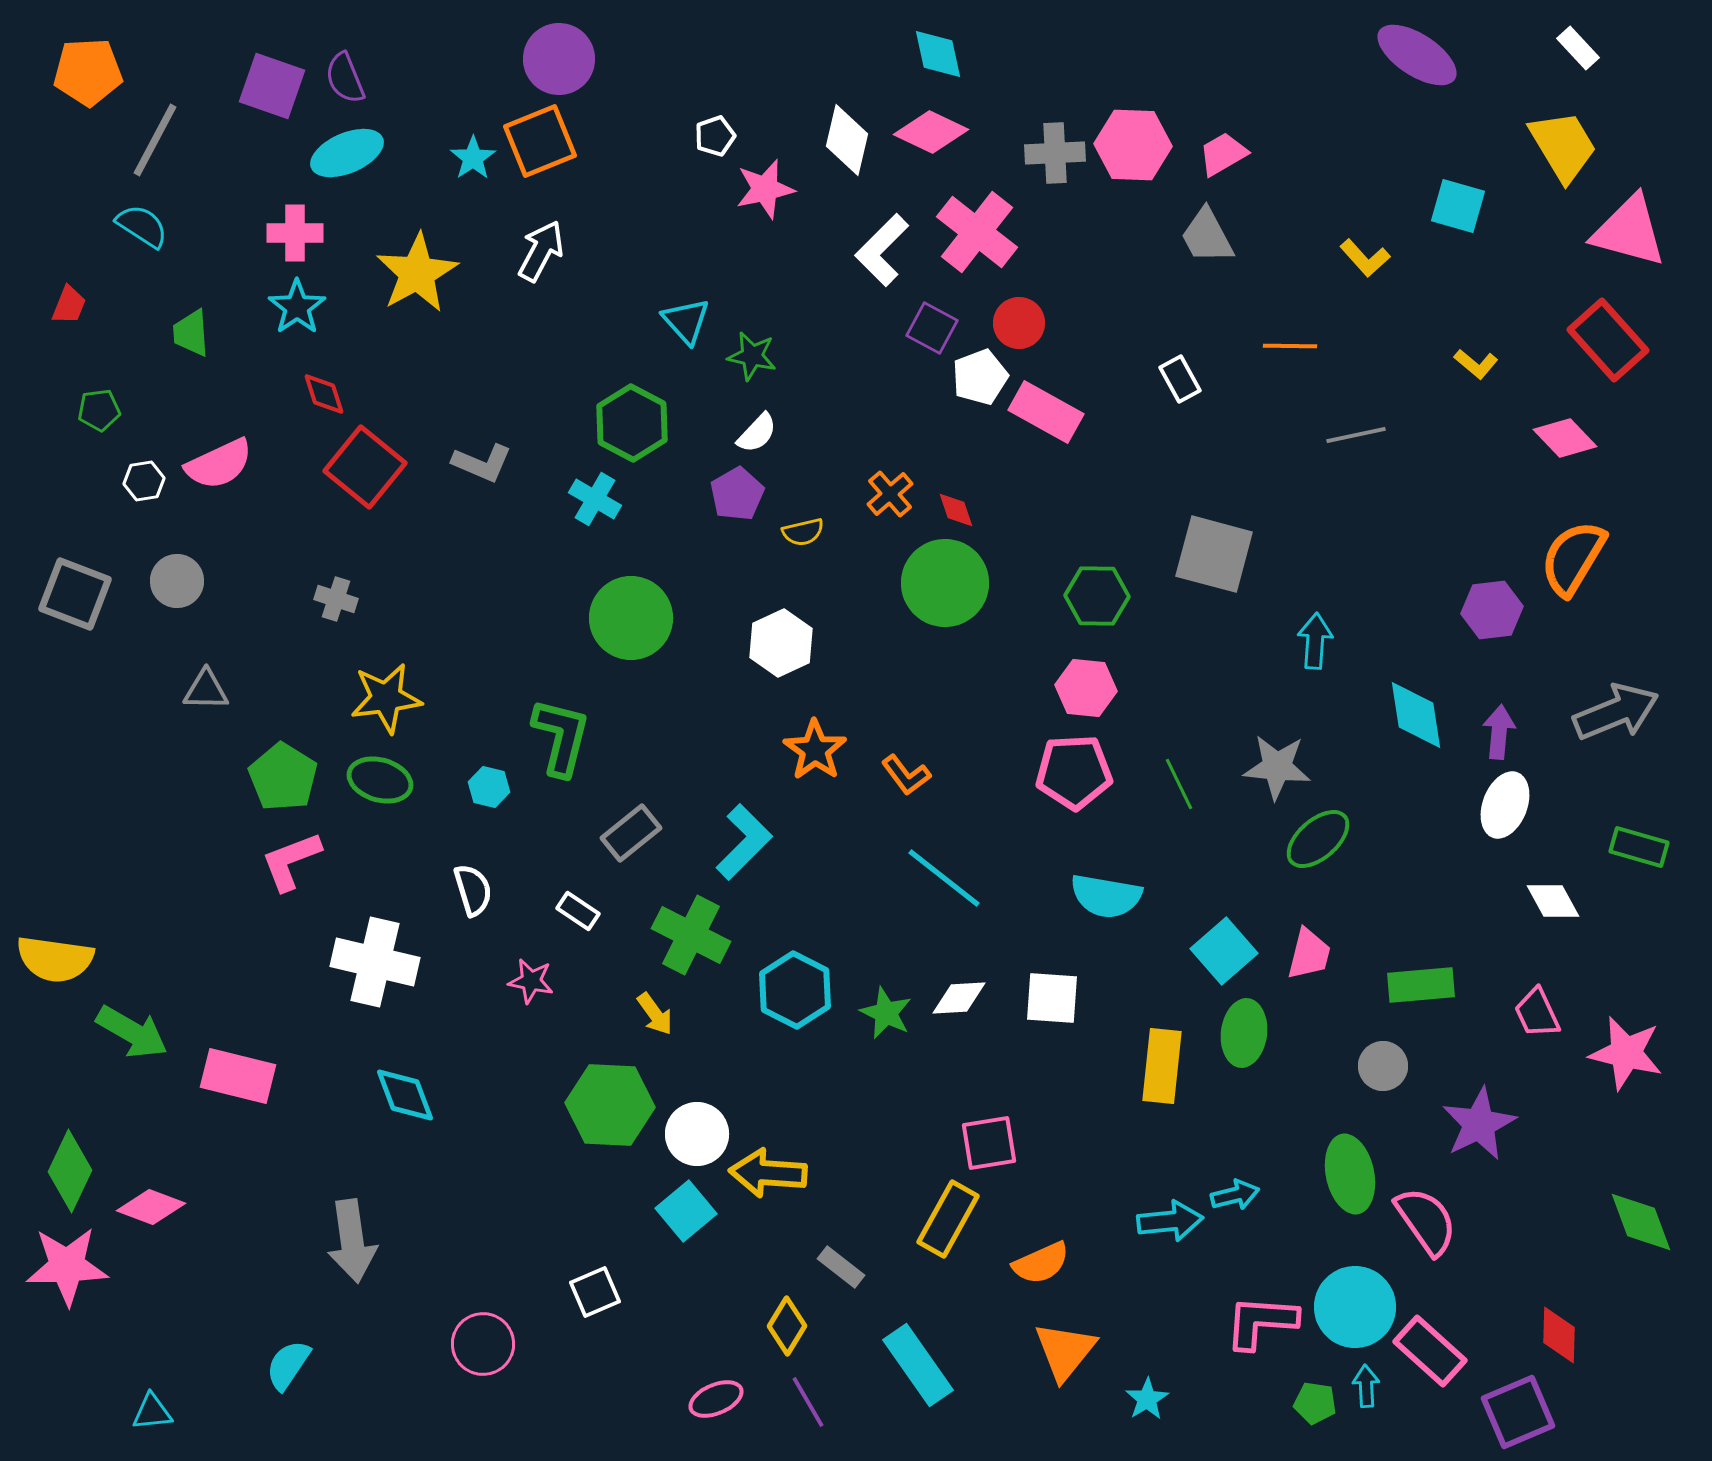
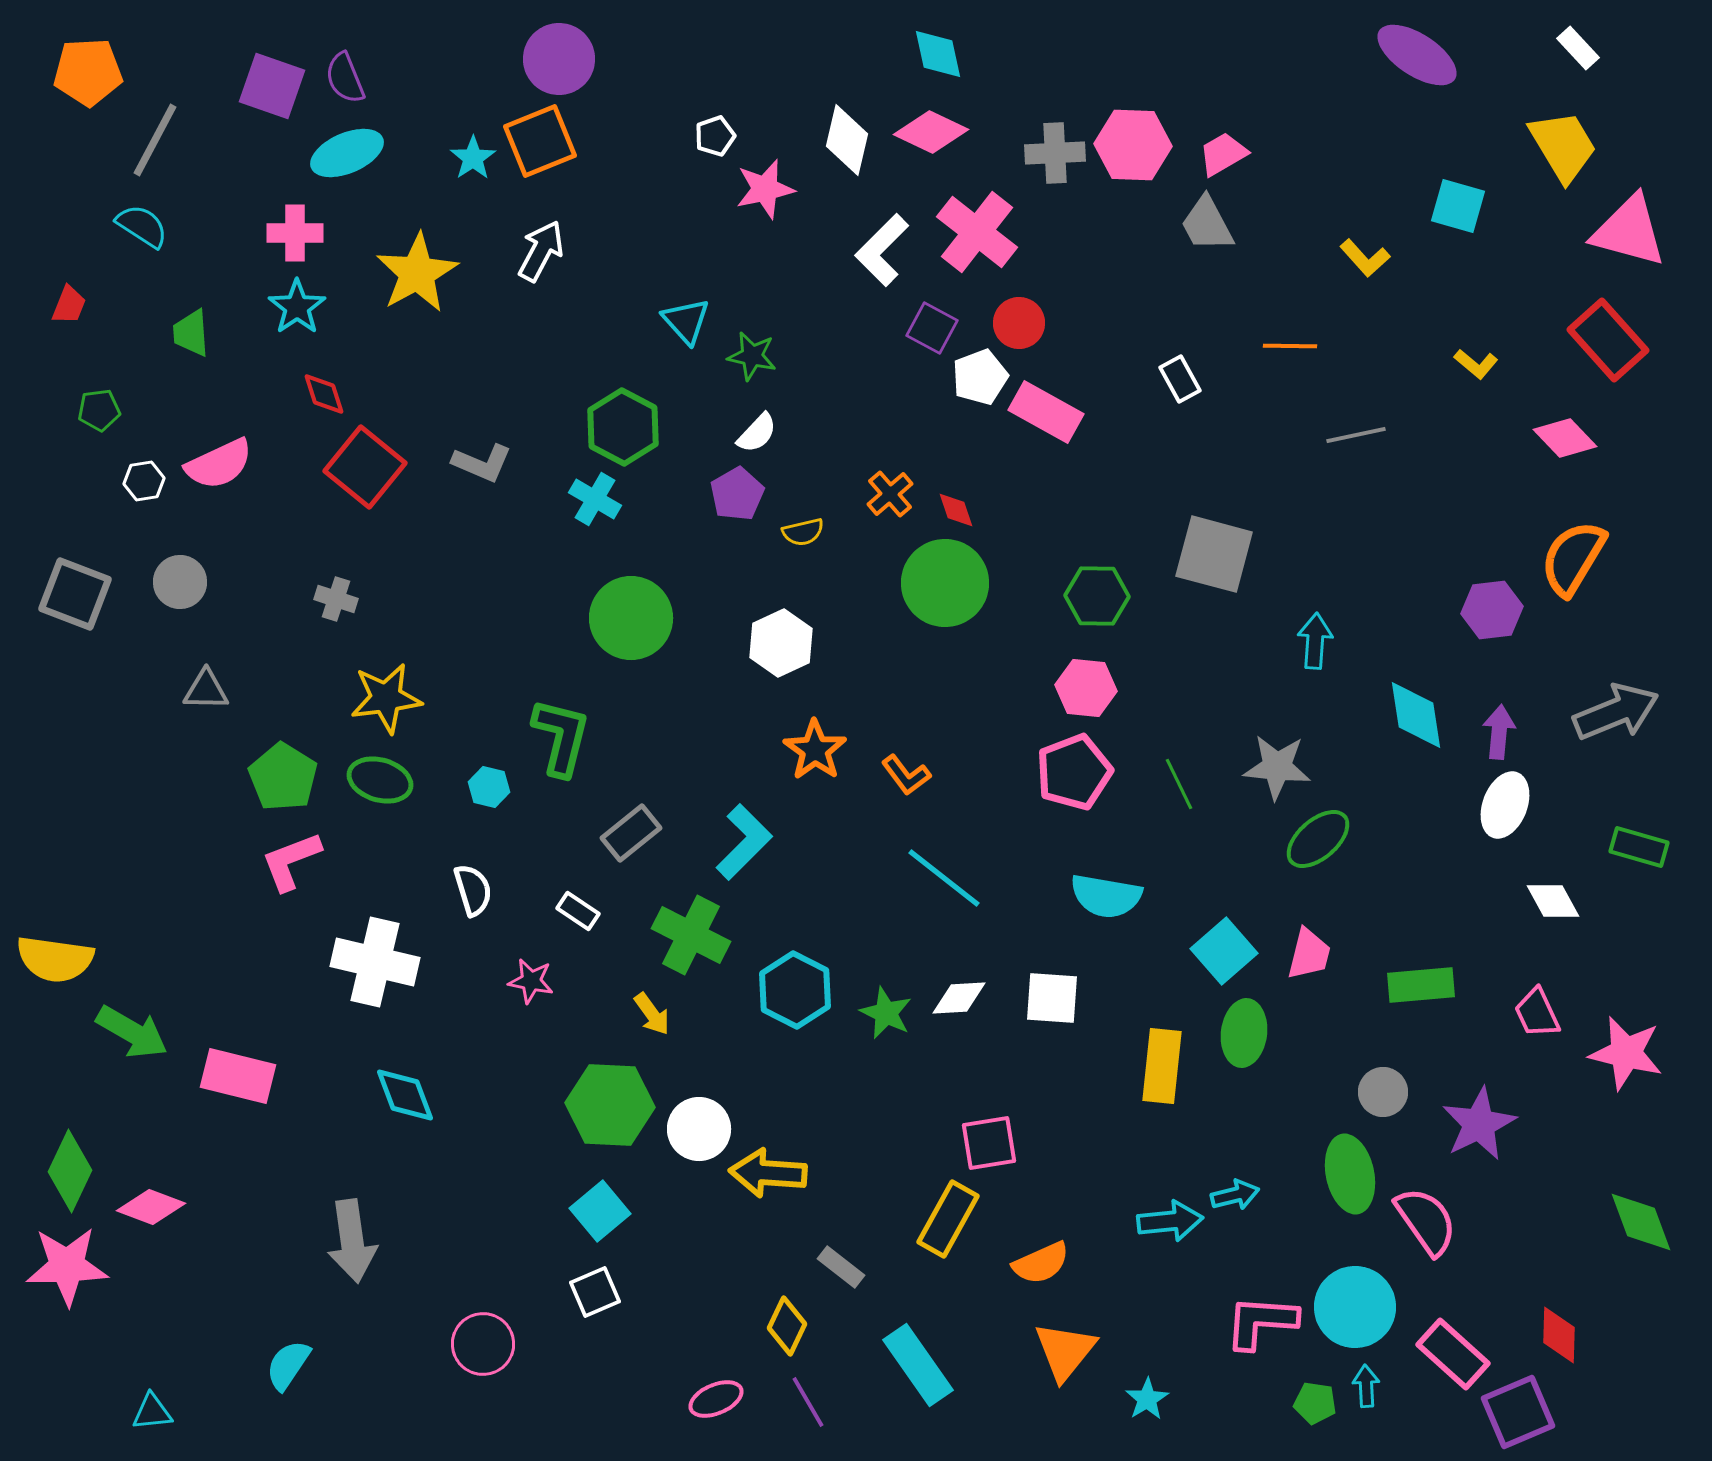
gray trapezoid at (1207, 236): moved 12 px up
green hexagon at (632, 423): moved 9 px left, 4 px down
gray circle at (177, 581): moved 3 px right, 1 px down
pink pentagon at (1074, 772): rotated 18 degrees counterclockwise
yellow arrow at (655, 1014): moved 3 px left
gray circle at (1383, 1066): moved 26 px down
white circle at (697, 1134): moved 2 px right, 5 px up
cyan square at (686, 1211): moved 86 px left
yellow diamond at (787, 1326): rotated 6 degrees counterclockwise
pink rectangle at (1430, 1351): moved 23 px right, 3 px down
